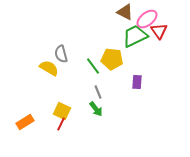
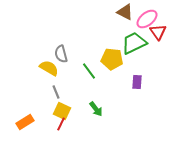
red triangle: moved 1 px left, 1 px down
green trapezoid: moved 1 px left, 7 px down
green line: moved 4 px left, 5 px down
gray line: moved 42 px left
